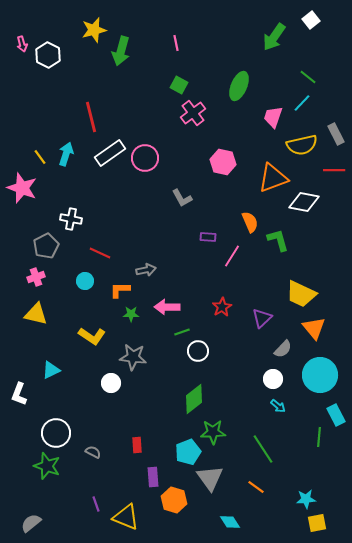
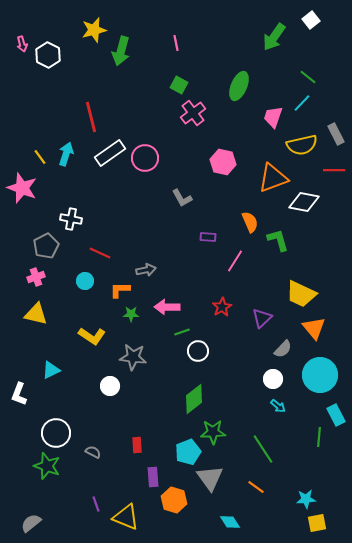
pink line at (232, 256): moved 3 px right, 5 px down
white circle at (111, 383): moved 1 px left, 3 px down
